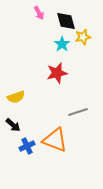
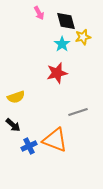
blue cross: moved 2 px right
